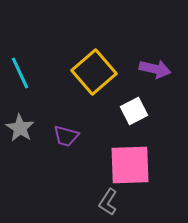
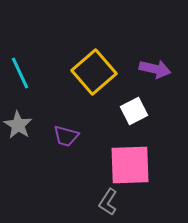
gray star: moved 2 px left, 3 px up
